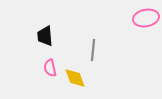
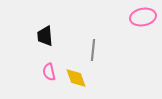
pink ellipse: moved 3 px left, 1 px up
pink semicircle: moved 1 px left, 4 px down
yellow diamond: moved 1 px right
